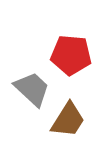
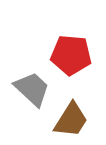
brown trapezoid: moved 3 px right
